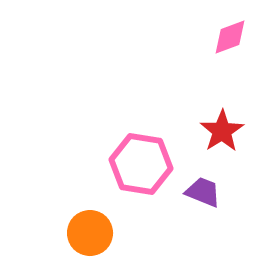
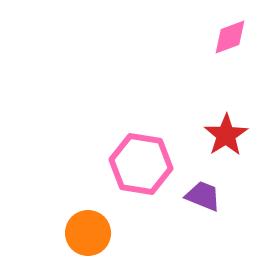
red star: moved 4 px right, 4 px down
purple trapezoid: moved 4 px down
orange circle: moved 2 px left
